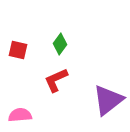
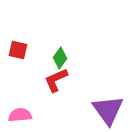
green diamond: moved 14 px down
purple triangle: moved 10 px down; rotated 28 degrees counterclockwise
